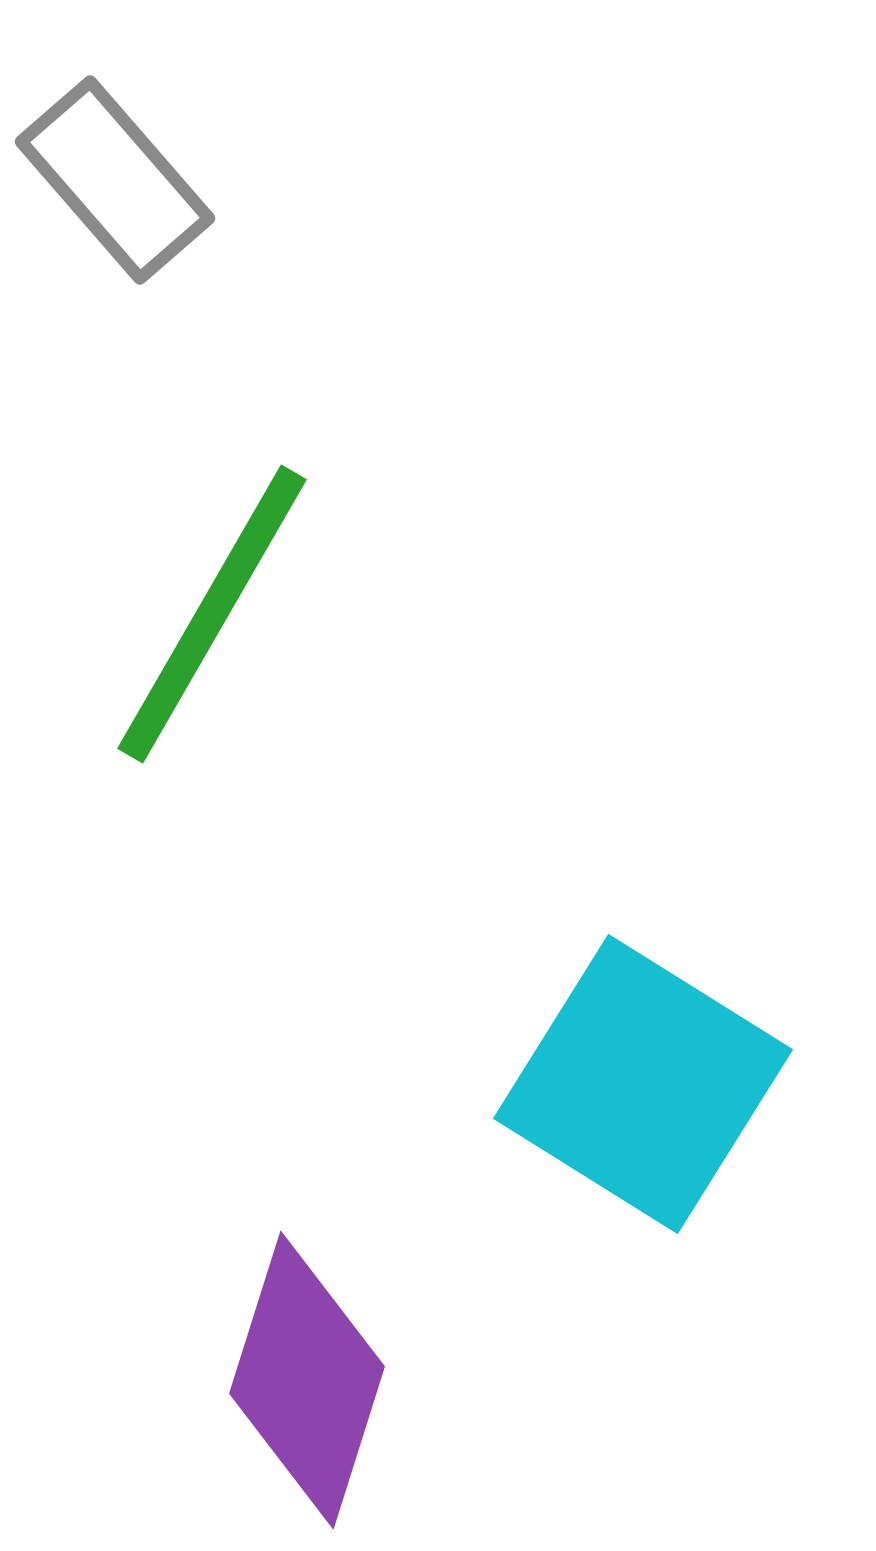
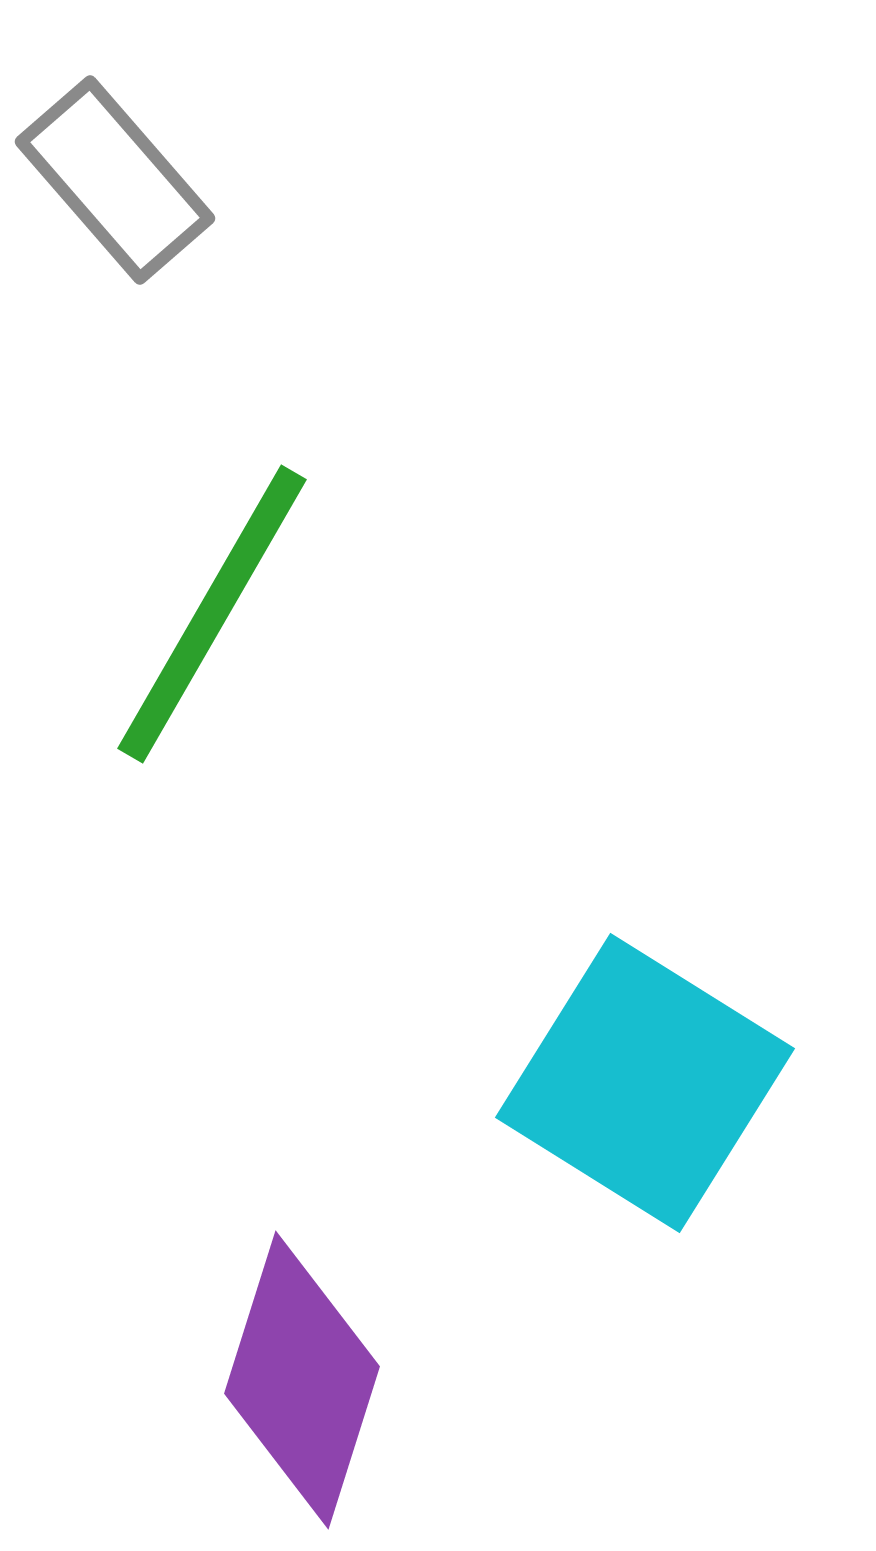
cyan square: moved 2 px right, 1 px up
purple diamond: moved 5 px left
